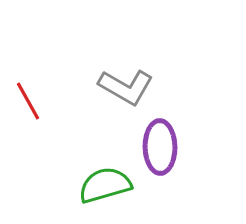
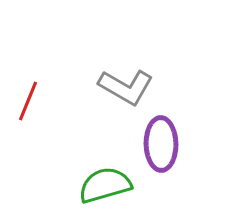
red line: rotated 51 degrees clockwise
purple ellipse: moved 1 px right, 3 px up
